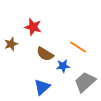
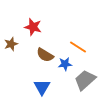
brown semicircle: moved 1 px down
blue star: moved 2 px right, 2 px up
gray trapezoid: moved 2 px up
blue triangle: rotated 18 degrees counterclockwise
